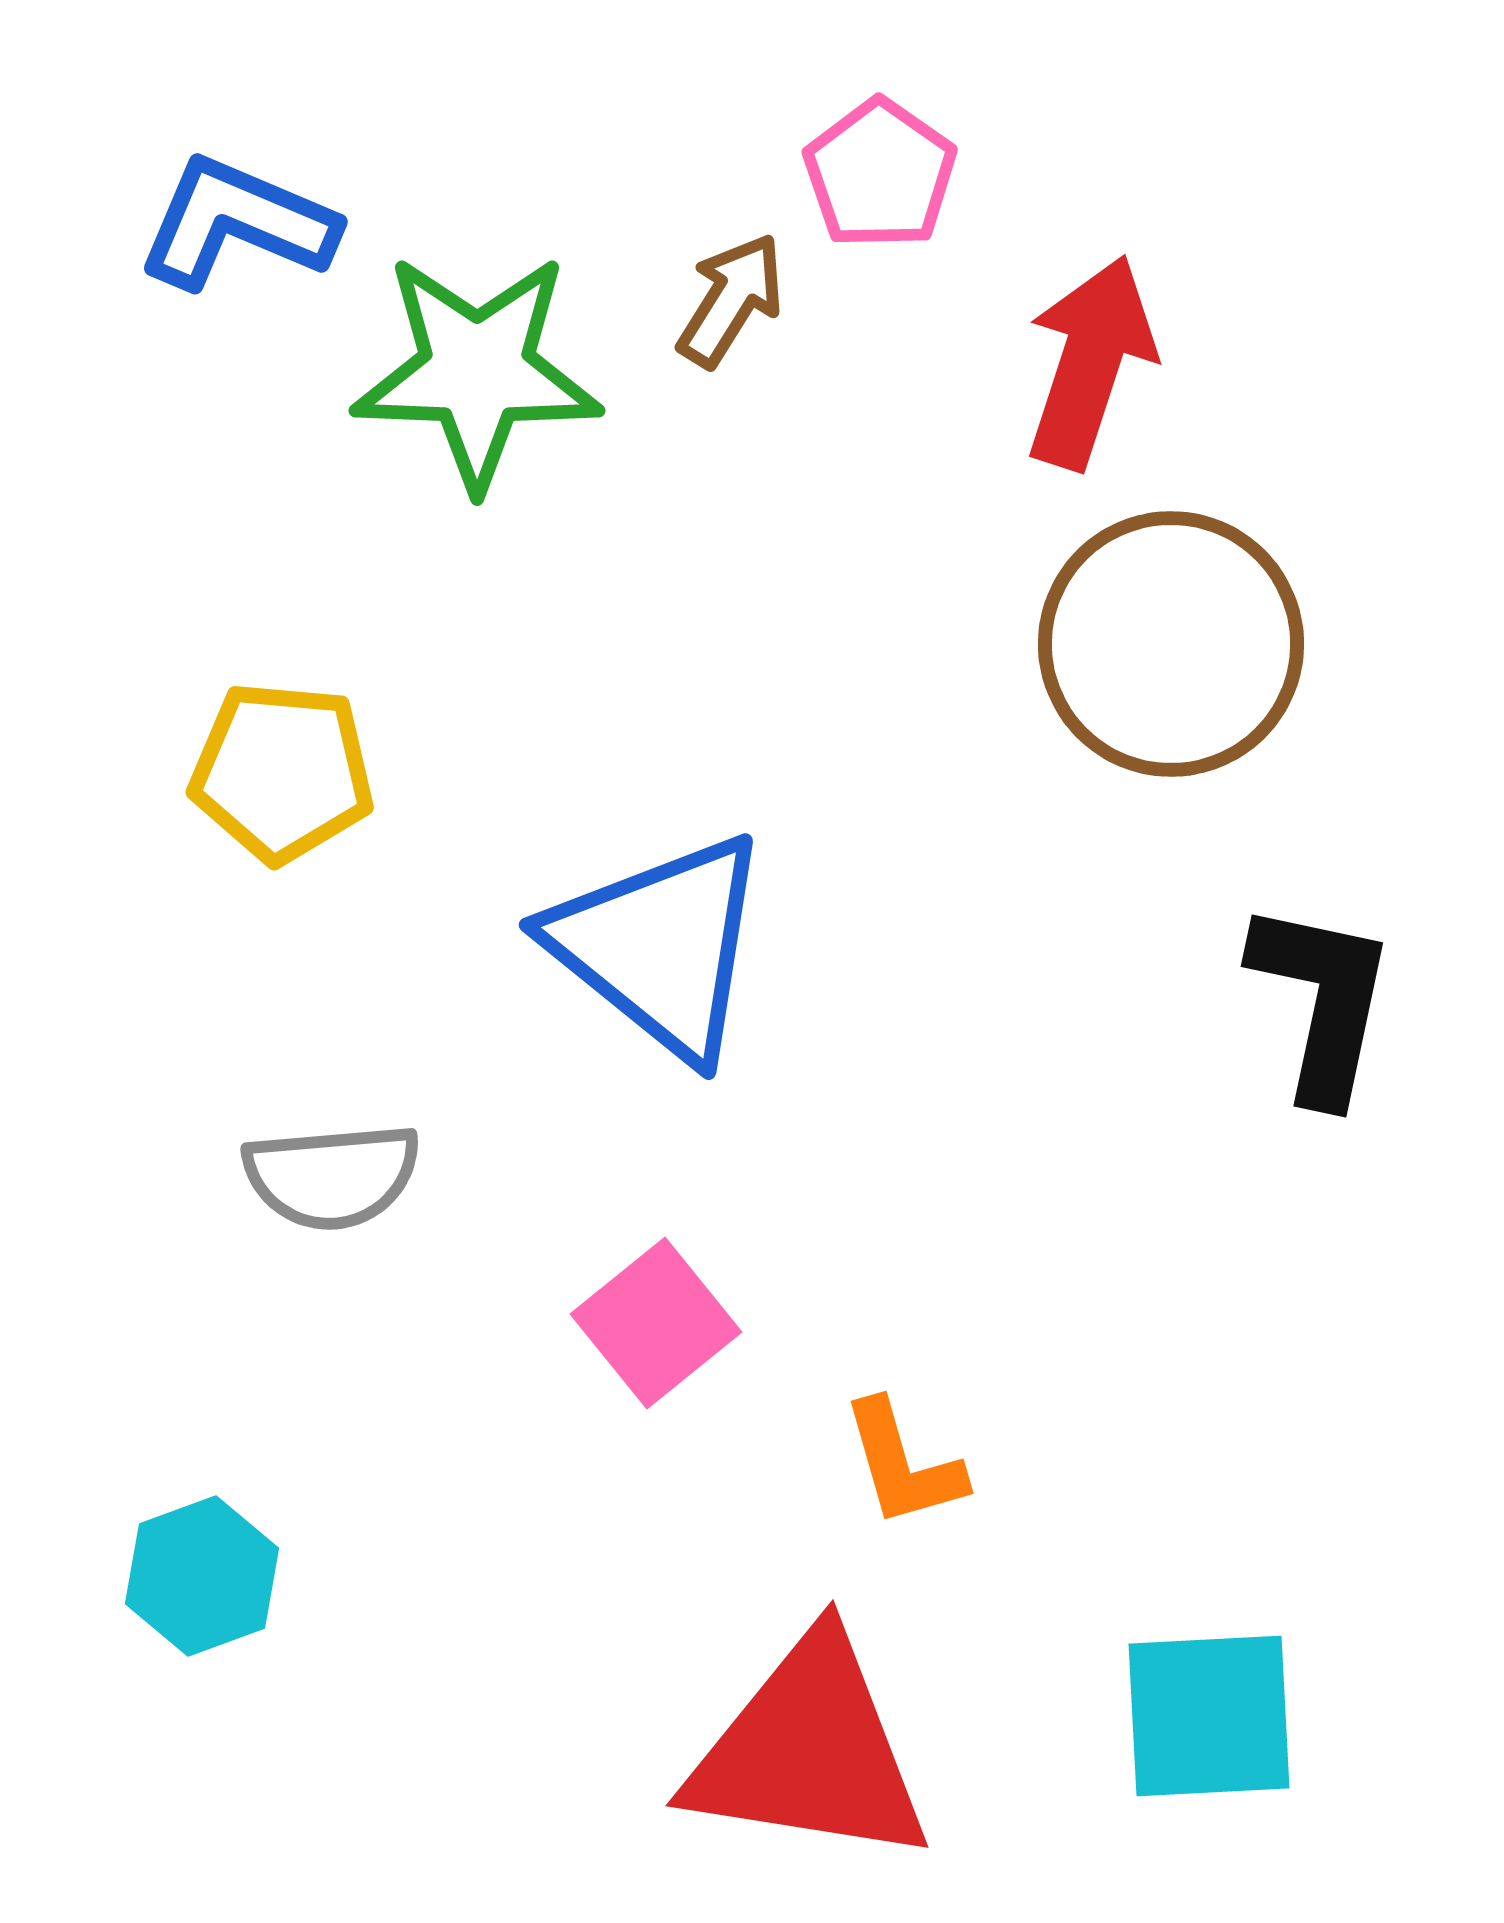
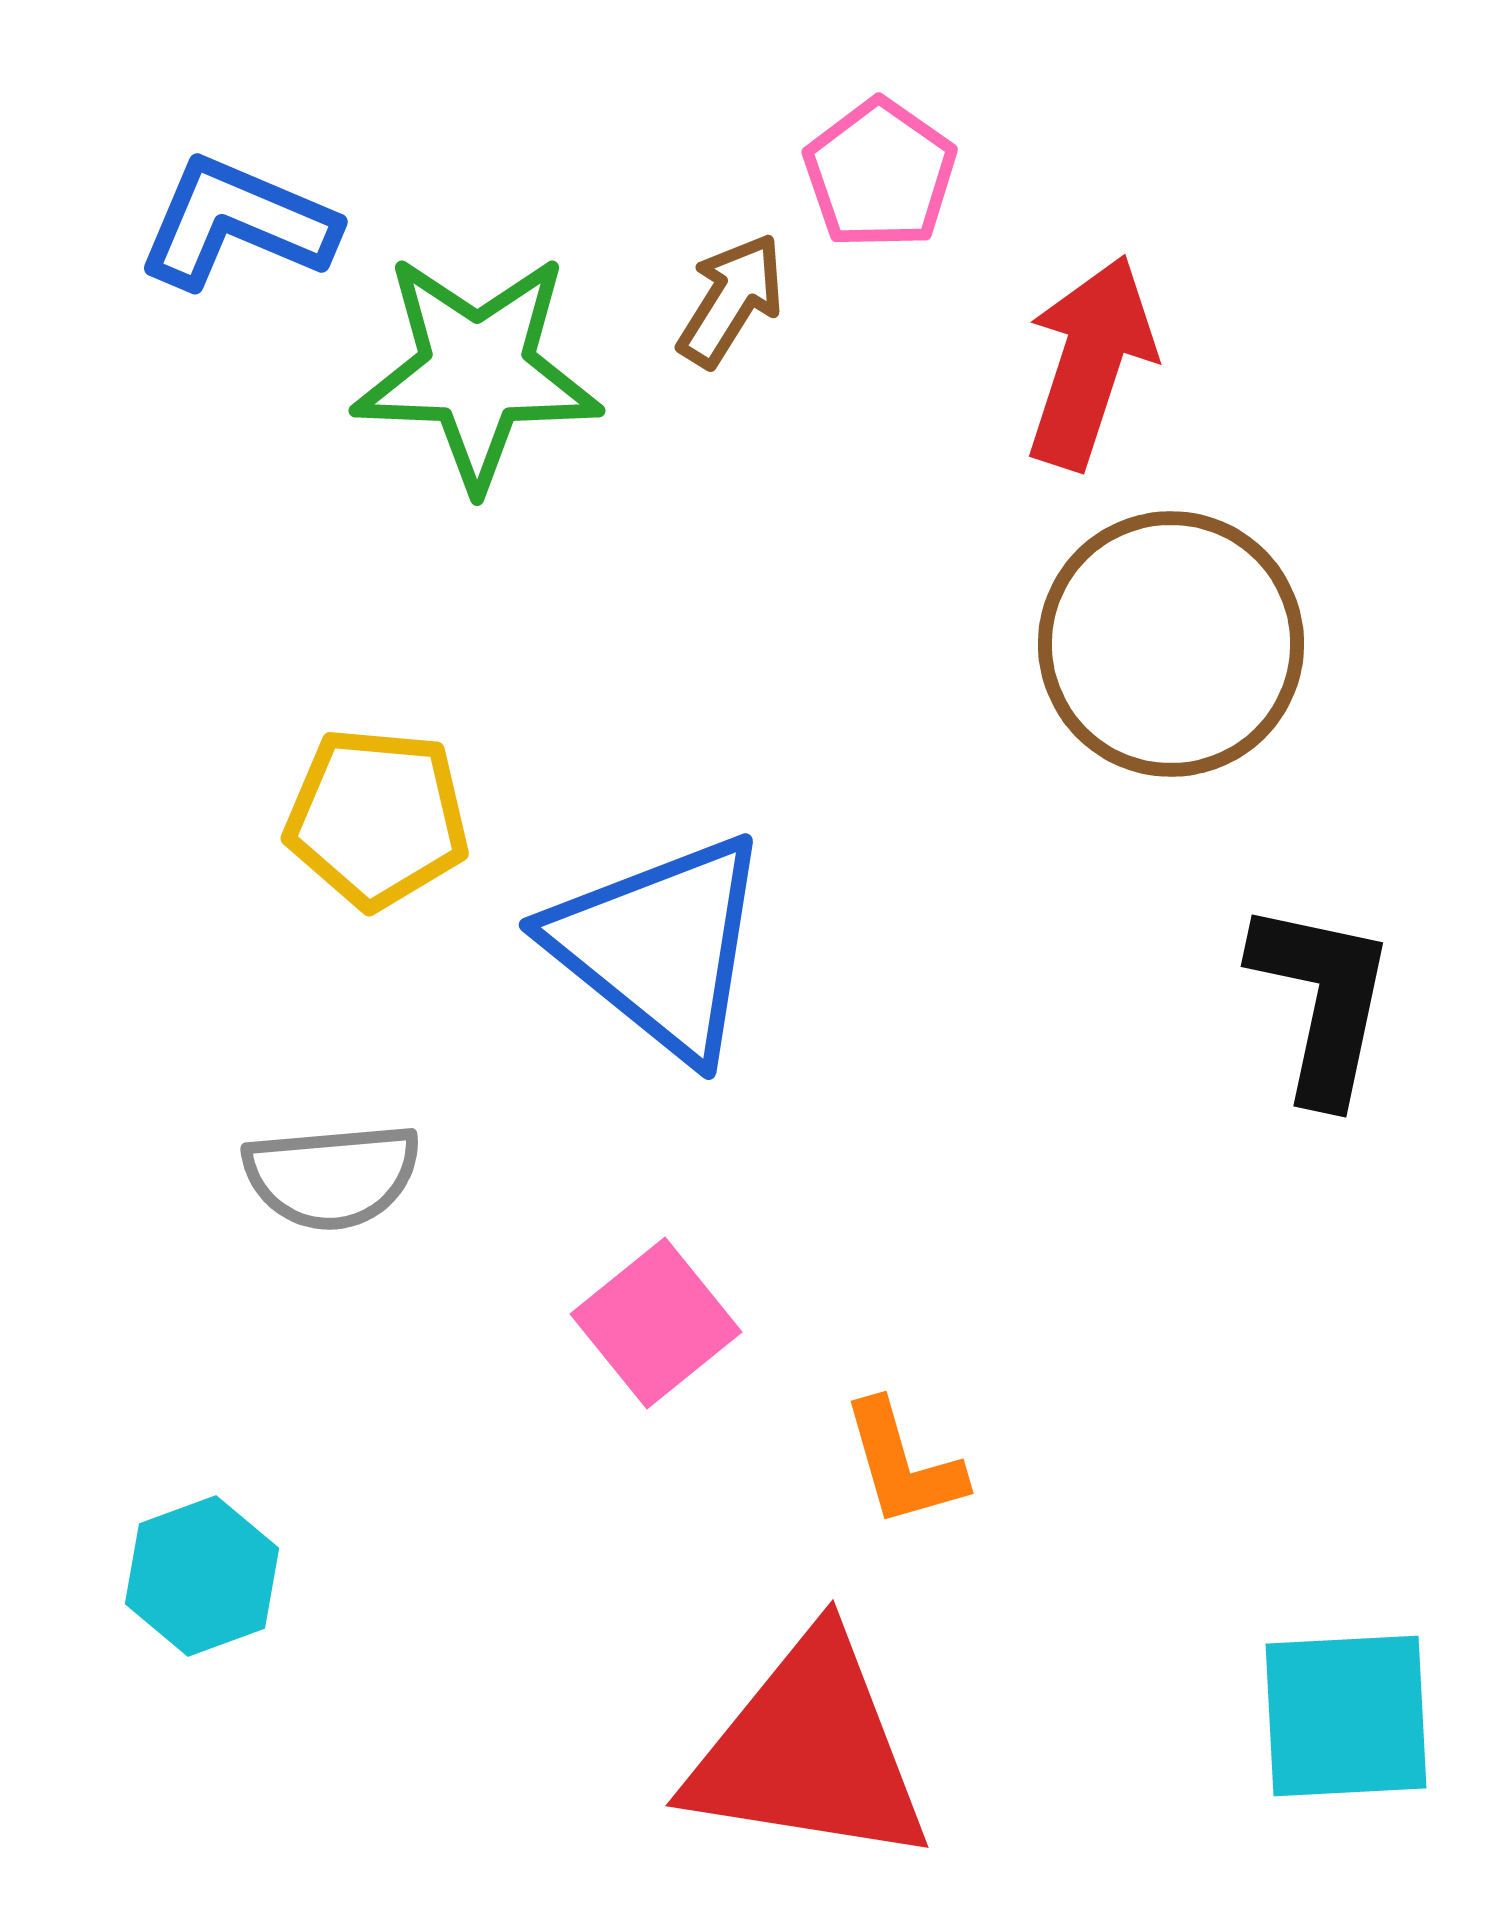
yellow pentagon: moved 95 px right, 46 px down
cyan square: moved 137 px right
